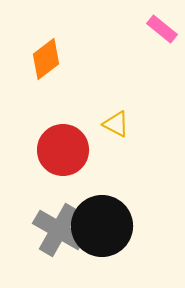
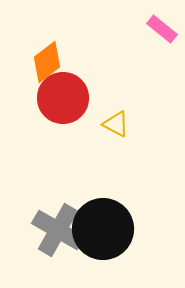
orange diamond: moved 1 px right, 3 px down
red circle: moved 52 px up
black circle: moved 1 px right, 3 px down
gray cross: moved 1 px left
